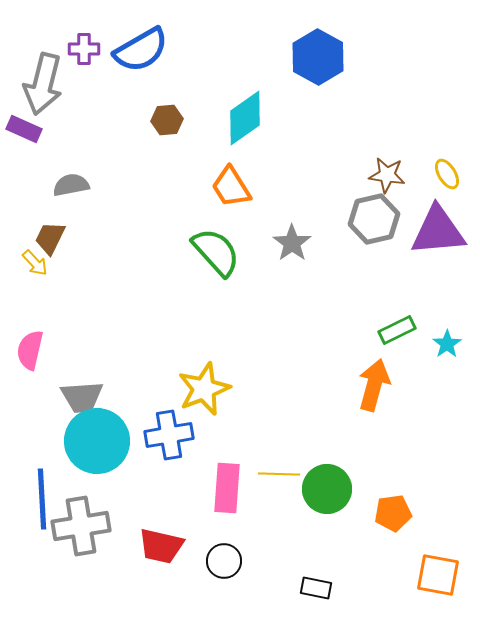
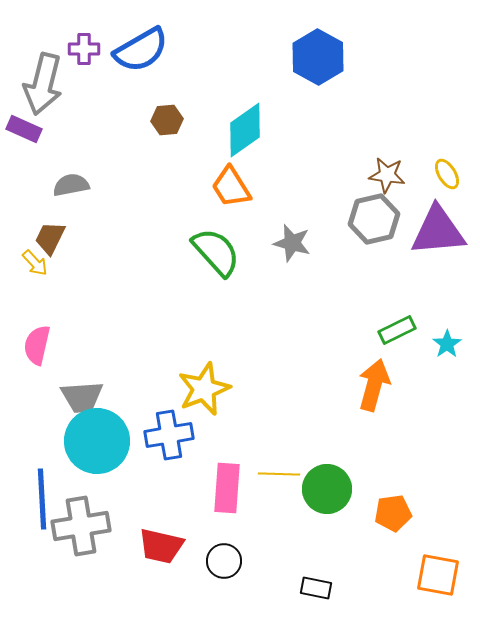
cyan diamond: moved 12 px down
gray star: rotated 21 degrees counterclockwise
pink semicircle: moved 7 px right, 5 px up
